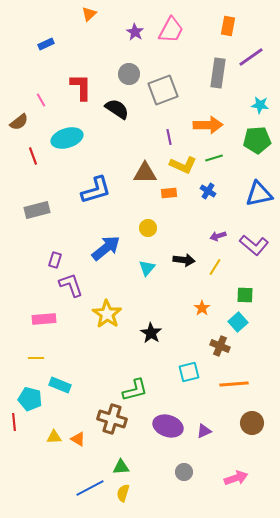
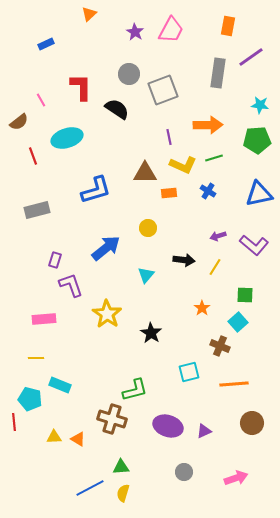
cyan triangle at (147, 268): moved 1 px left, 7 px down
